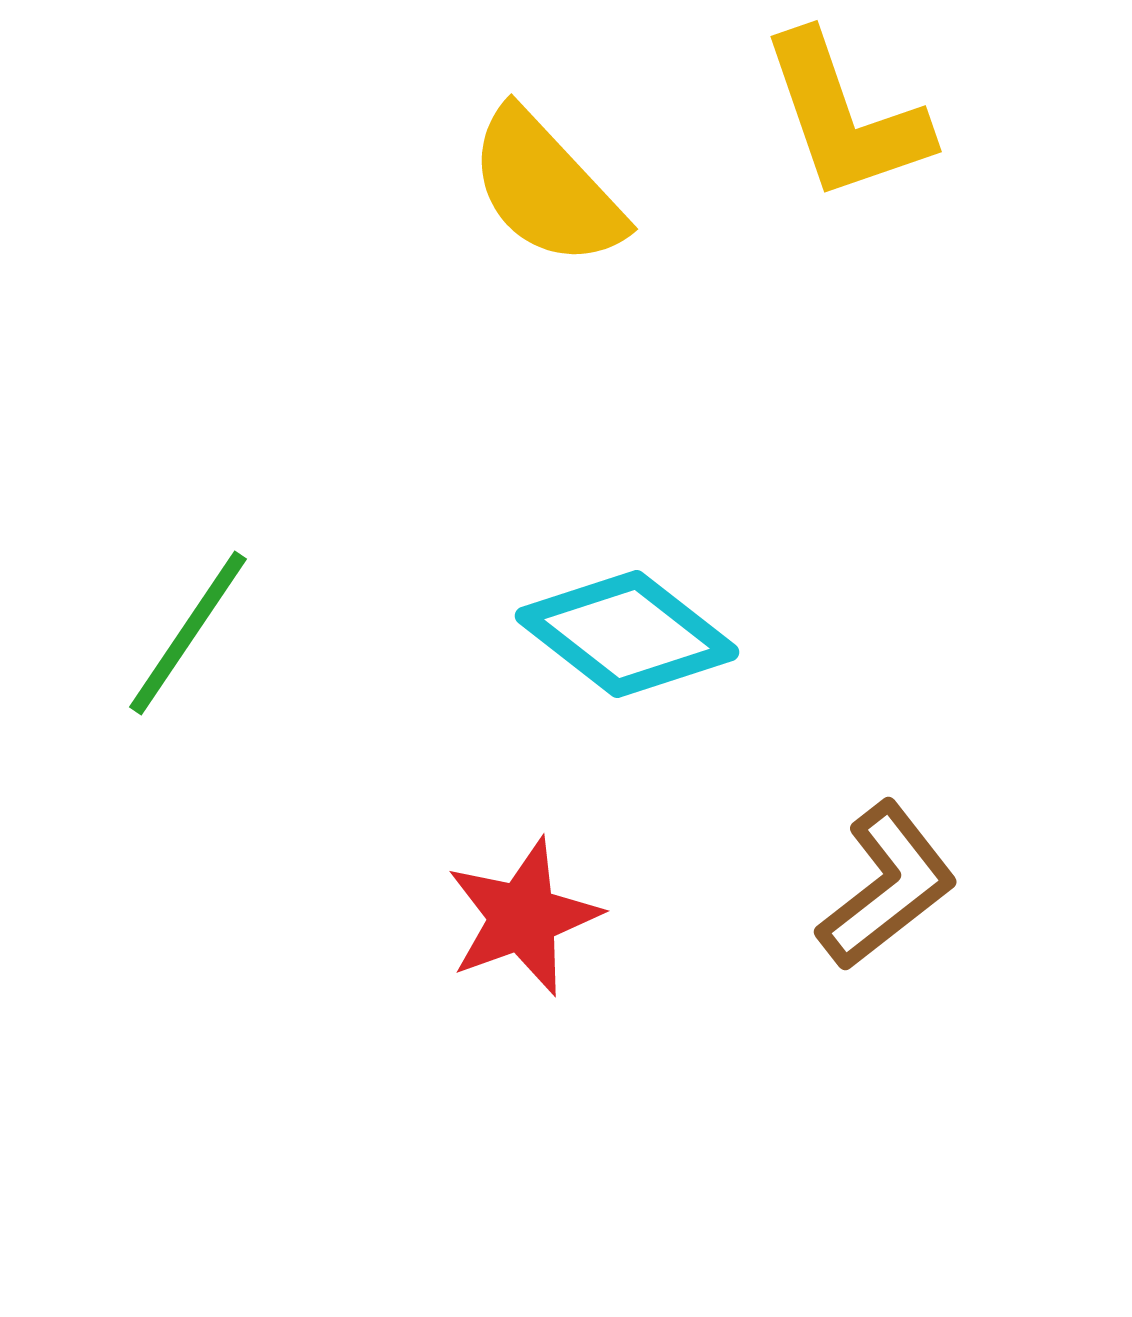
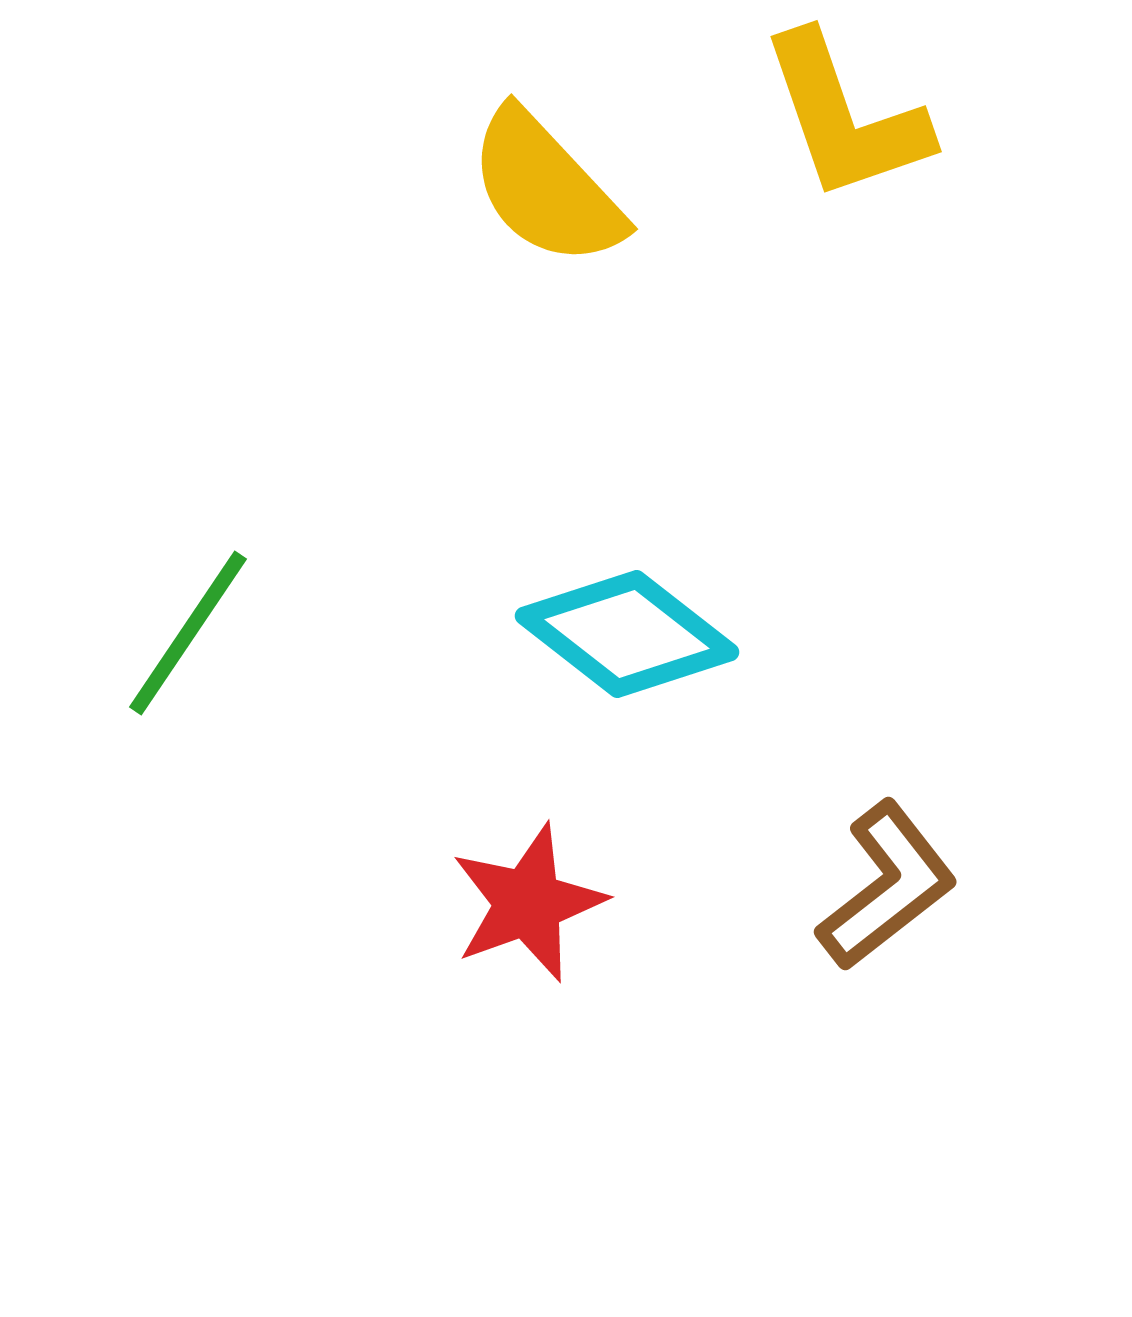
red star: moved 5 px right, 14 px up
